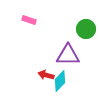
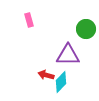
pink rectangle: rotated 56 degrees clockwise
cyan diamond: moved 1 px right, 1 px down
